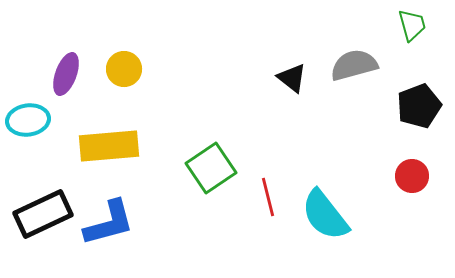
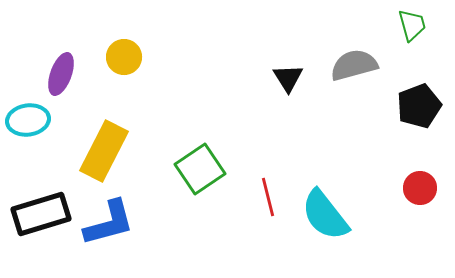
yellow circle: moved 12 px up
purple ellipse: moved 5 px left
black triangle: moved 4 px left; rotated 20 degrees clockwise
yellow rectangle: moved 5 px left, 5 px down; rotated 58 degrees counterclockwise
green square: moved 11 px left, 1 px down
red circle: moved 8 px right, 12 px down
black rectangle: moved 2 px left; rotated 8 degrees clockwise
